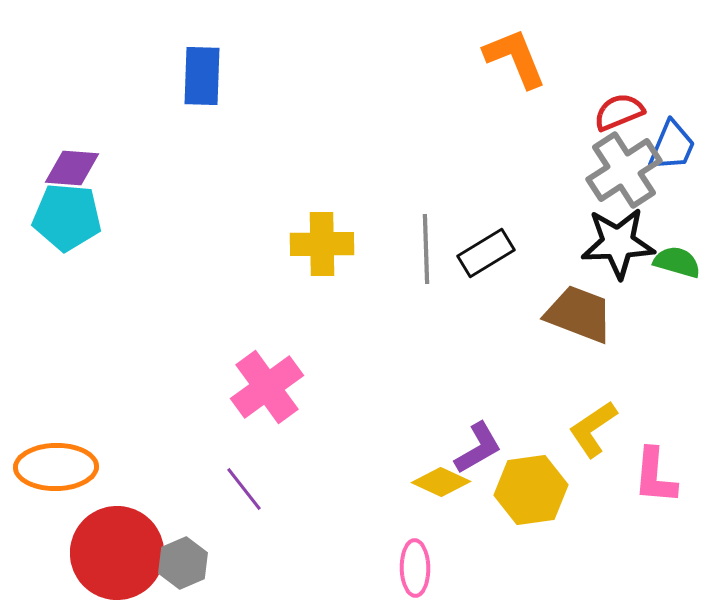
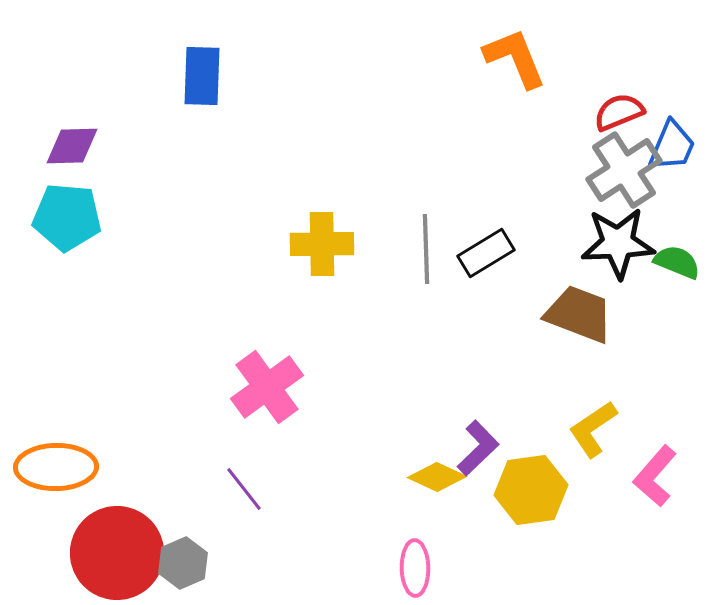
purple diamond: moved 22 px up; rotated 6 degrees counterclockwise
green semicircle: rotated 6 degrees clockwise
purple L-shape: rotated 14 degrees counterclockwise
pink L-shape: rotated 36 degrees clockwise
yellow diamond: moved 4 px left, 5 px up
